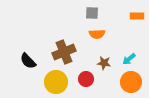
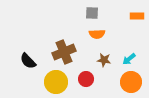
brown star: moved 3 px up
